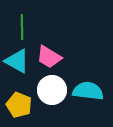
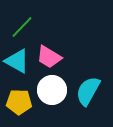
green line: rotated 45 degrees clockwise
cyan semicircle: rotated 68 degrees counterclockwise
yellow pentagon: moved 3 px up; rotated 20 degrees counterclockwise
